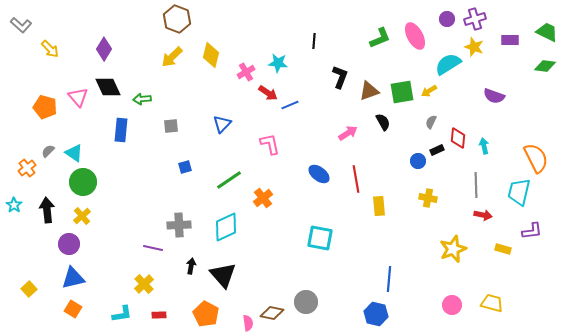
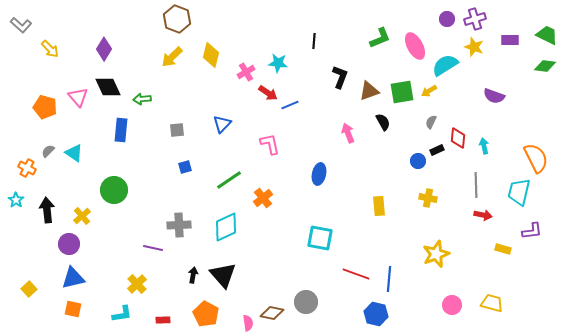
green trapezoid at (547, 32): moved 3 px down
pink ellipse at (415, 36): moved 10 px down
cyan semicircle at (448, 64): moved 3 px left, 1 px down
gray square at (171, 126): moved 6 px right, 4 px down
pink arrow at (348, 133): rotated 78 degrees counterclockwise
orange cross at (27, 168): rotated 24 degrees counterclockwise
blue ellipse at (319, 174): rotated 65 degrees clockwise
red line at (356, 179): moved 95 px down; rotated 60 degrees counterclockwise
green circle at (83, 182): moved 31 px right, 8 px down
cyan star at (14, 205): moved 2 px right, 5 px up
yellow star at (453, 249): moved 17 px left, 5 px down
black arrow at (191, 266): moved 2 px right, 9 px down
yellow cross at (144, 284): moved 7 px left
orange square at (73, 309): rotated 18 degrees counterclockwise
red rectangle at (159, 315): moved 4 px right, 5 px down
